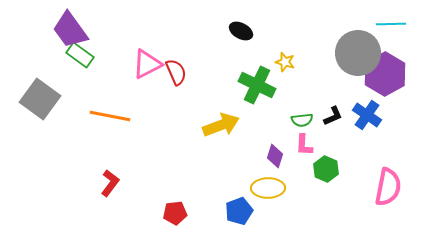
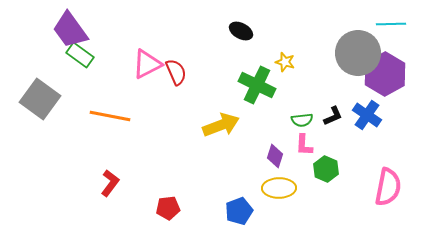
yellow ellipse: moved 11 px right
red pentagon: moved 7 px left, 5 px up
